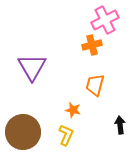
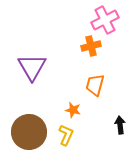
orange cross: moved 1 px left, 1 px down
brown circle: moved 6 px right
